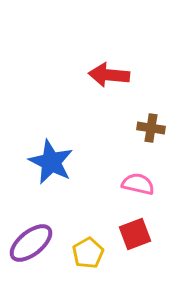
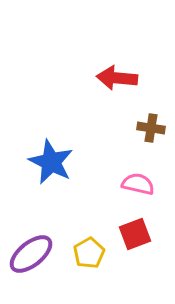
red arrow: moved 8 px right, 3 px down
purple ellipse: moved 11 px down
yellow pentagon: moved 1 px right
